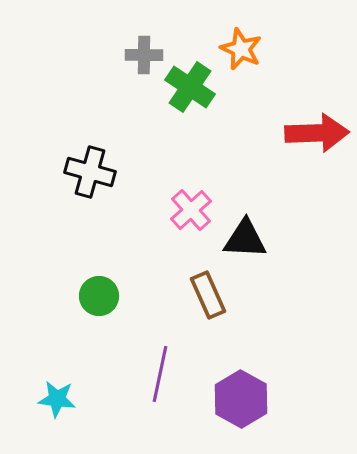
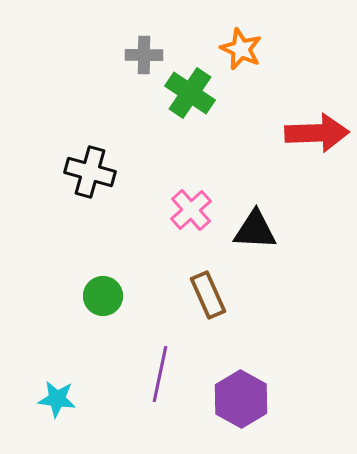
green cross: moved 6 px down
black triangle: moved 10 px right, 9 px up
green circle: moved 4 px right
